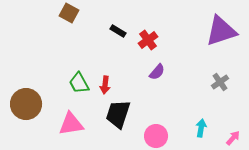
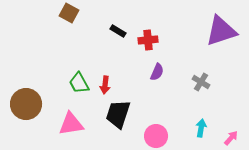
red cross: rotated 30 degrees clockwise
purple semicircle: rotated 18 degrees counterclockwise
gray cross: moved 19 px left; rotated 24 degrees counterclockwise
pink arrow: moved 2 px left
